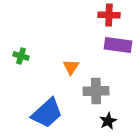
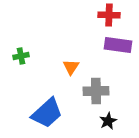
green cross: rotated 28 degrees counterclockwise
